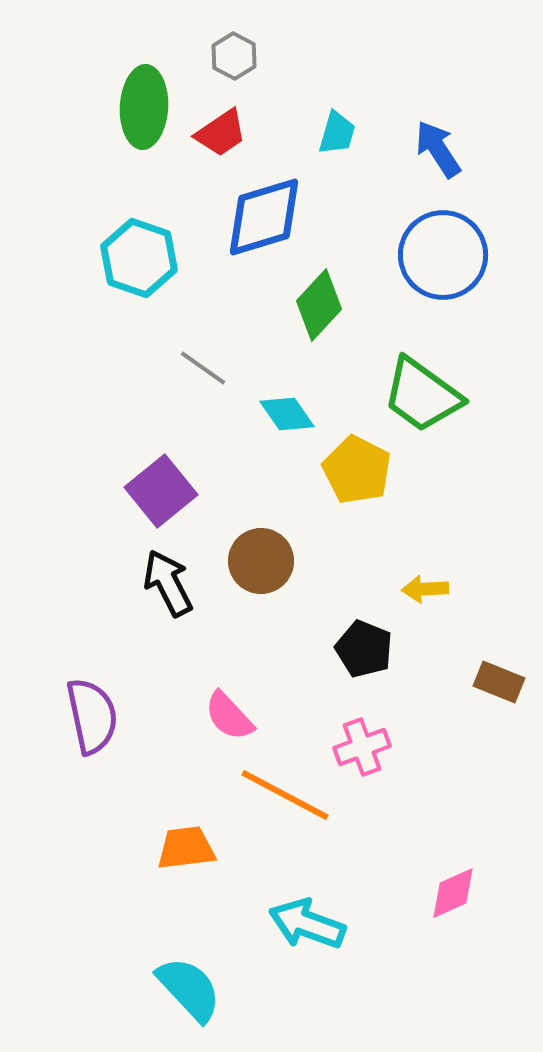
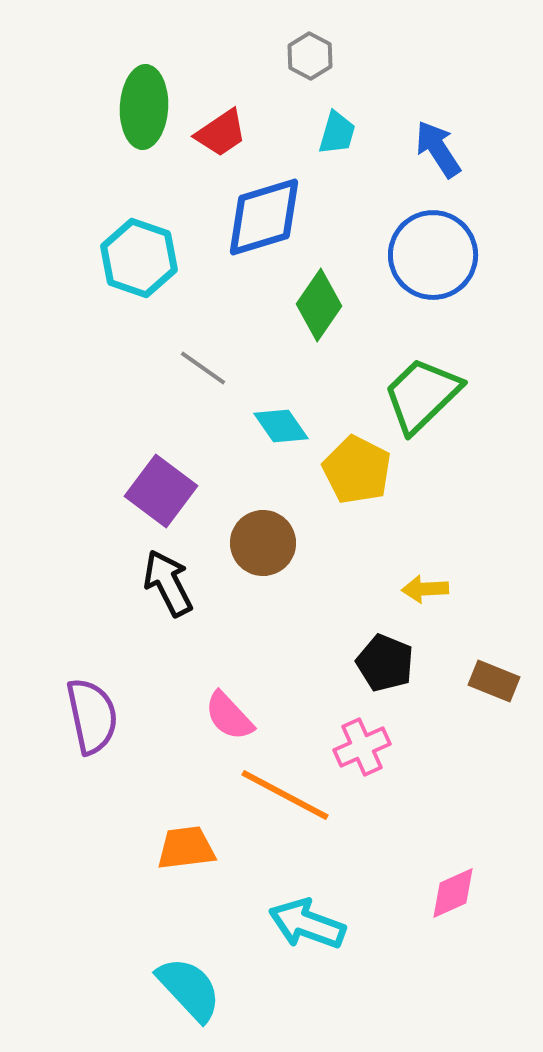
gray hexagon: moved 76 px right
blue circle: moved 10 px left
green diamond: rotated 8 degrees counterclockwise
green trapezoid: rotated 100 degrees clockwise
cyan diamond: moved 6 px left, 12 px down
purple square: rotated 14 degrees counterclockwise
brown circle: moved 2 px right, 18 px up
black pentagon: moved 21 px right, 14 px down
brown rectangle: moved 5 px left, 1 px up
pink cross: rotated 4 degrees counterclockwise
